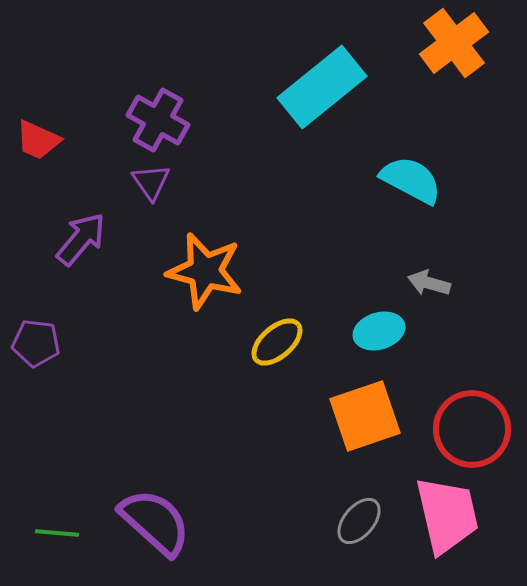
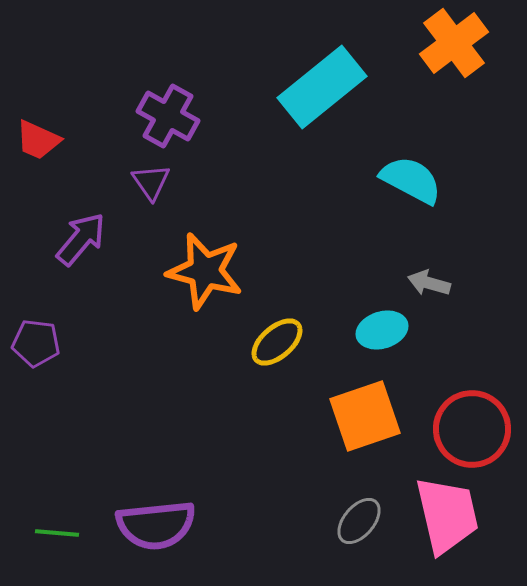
purple cross: moved 10 px right, 4 px up
cyan ellipse: moved 3 px right, 1 px up
purple semicircle: moved 1 px right, 3 px down; rotated 132 degrees clockwise
